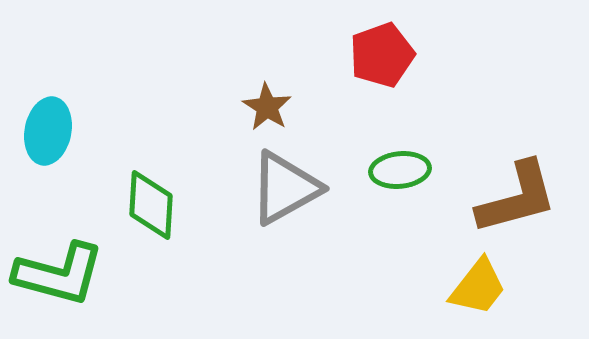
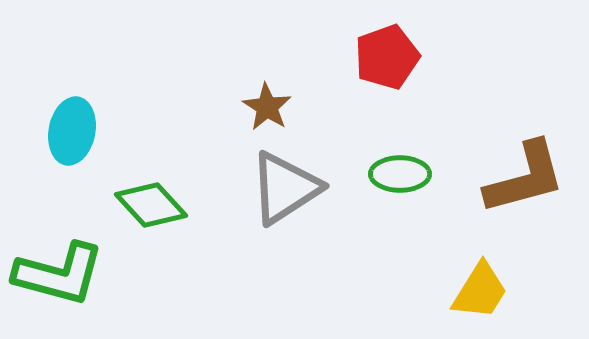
red pentagon: moved 5 px right, 2 px down
cyan ellipse: moved 24 px right
green ellipse: moved 4 px down; rotated 6 degrees clockwise
gray triangle: rotated 4 degrees counterclockwise
brown L-shape: moved 8 px right, 20 px up
green diamond: rotated 46 degrees counterclockwise
yellow trapezoid: moved 2 px right, 4 px down; rotated 6 degrees counterclockwise
